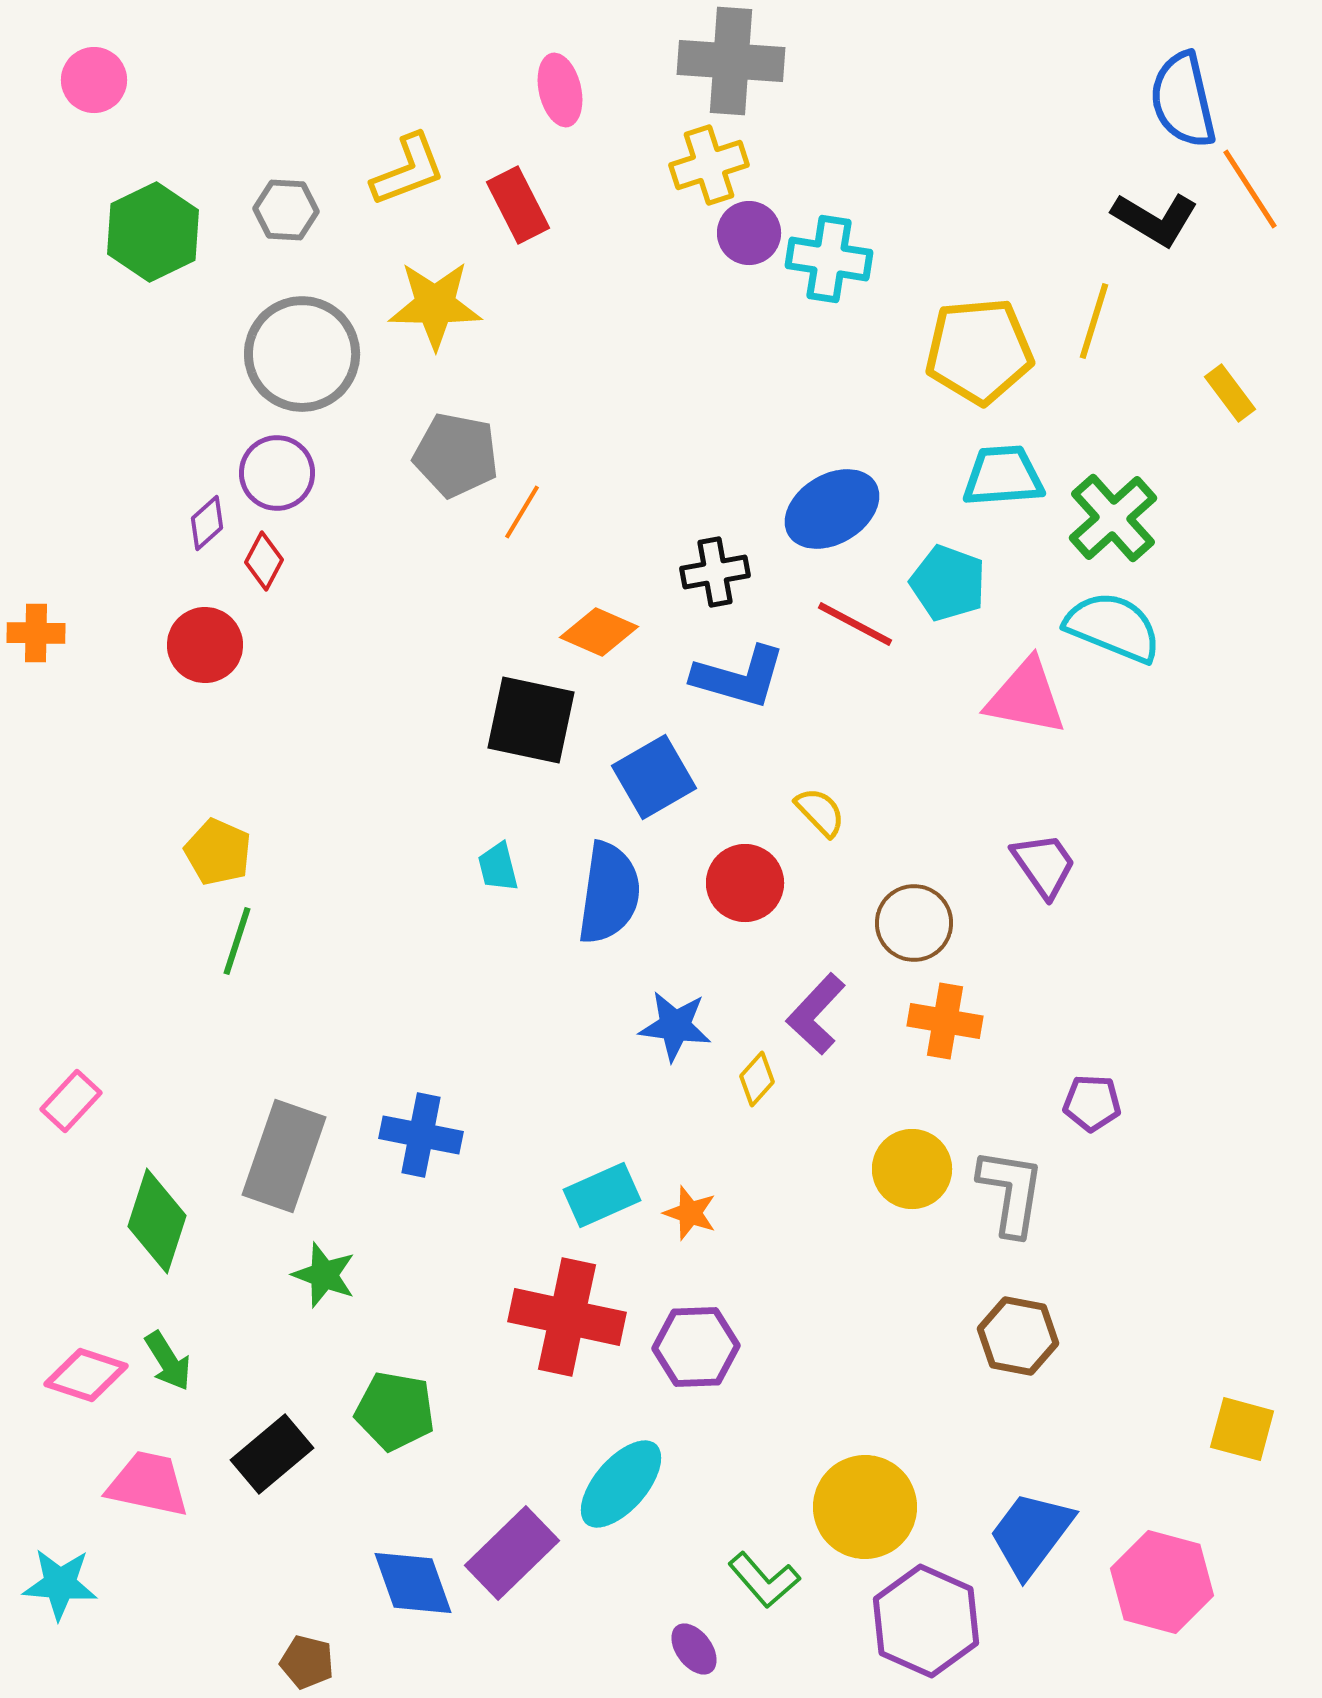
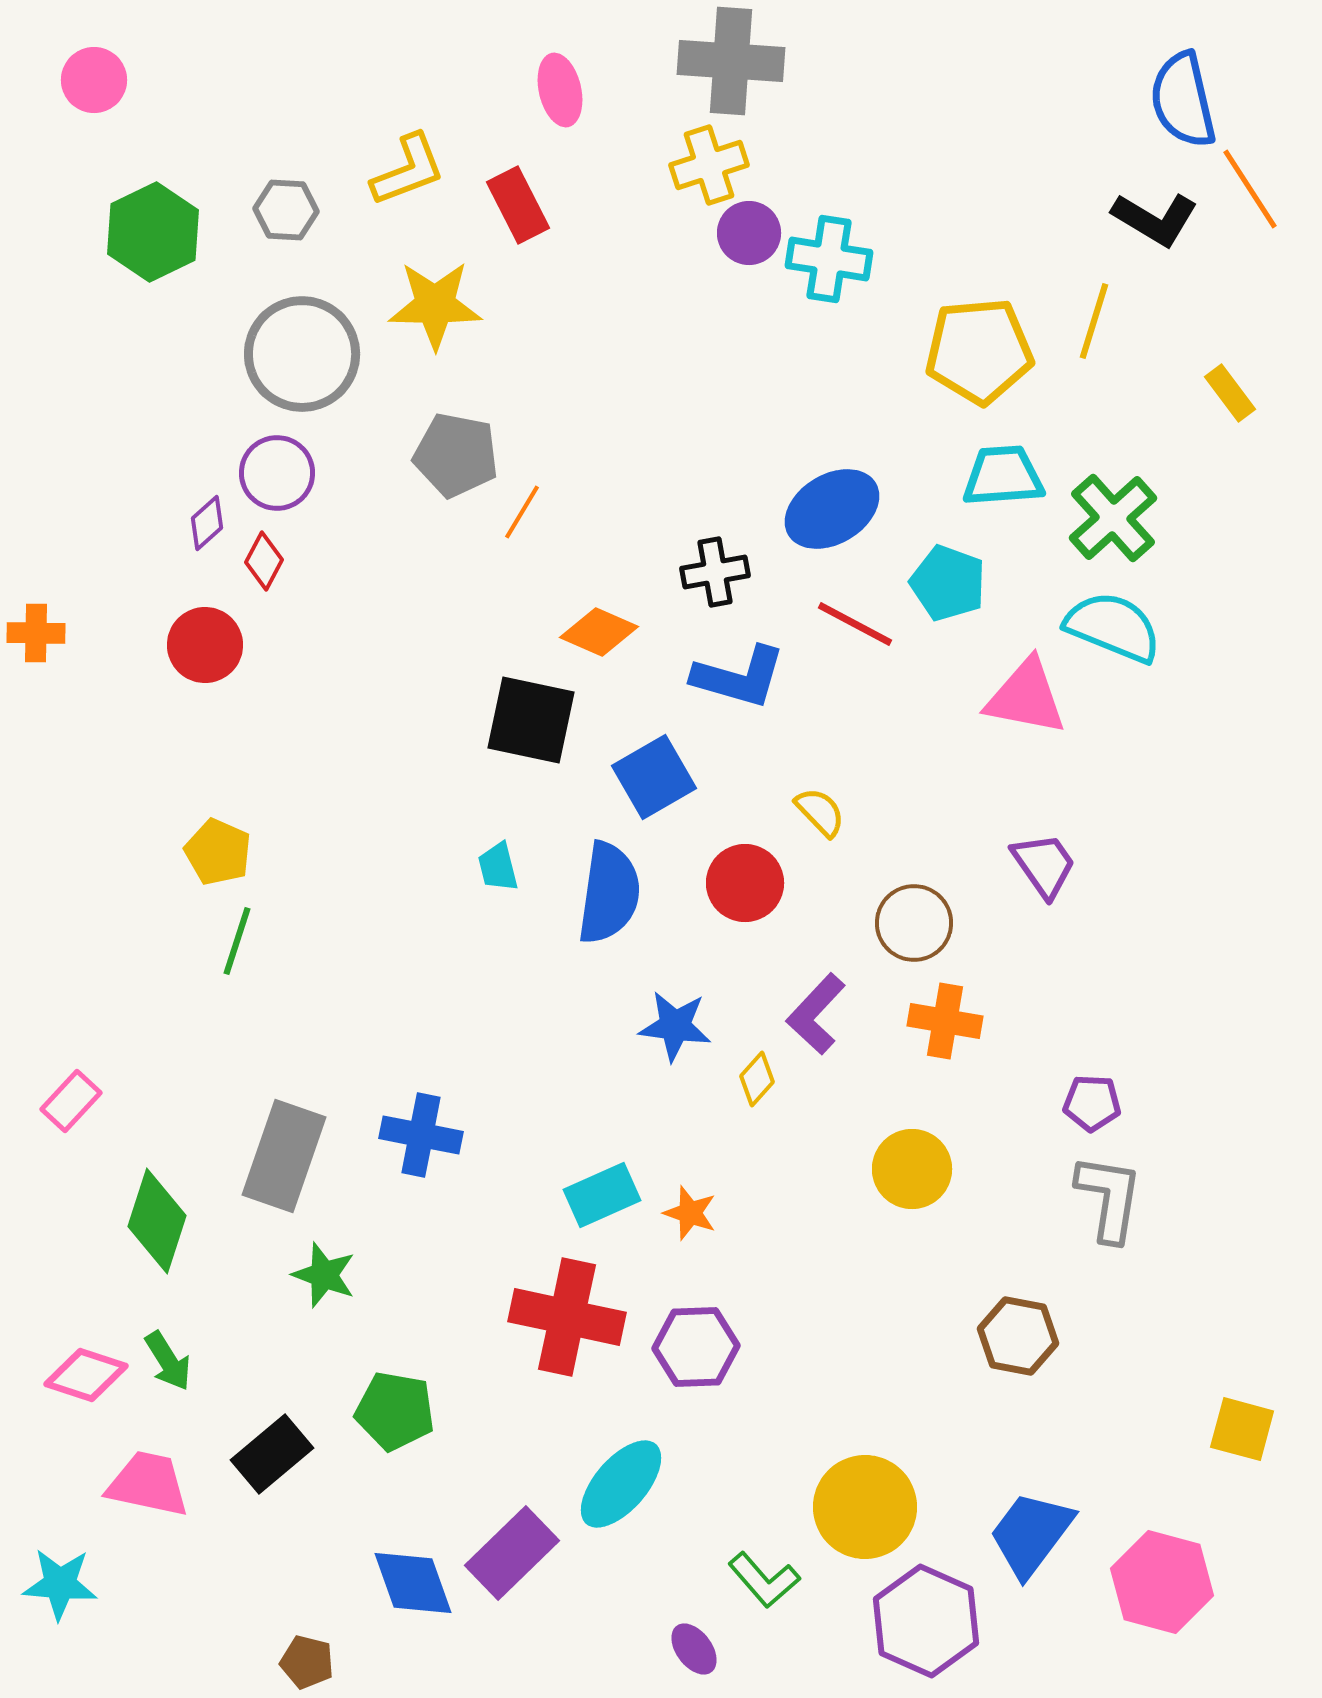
gray L-shape at (1011, 1192): moved 98 px right, 6 px down
